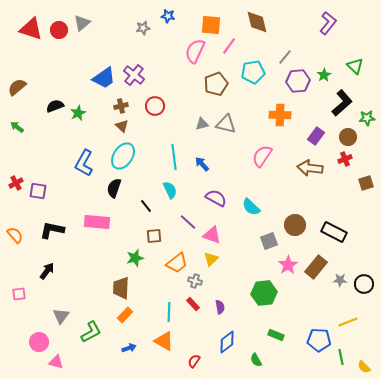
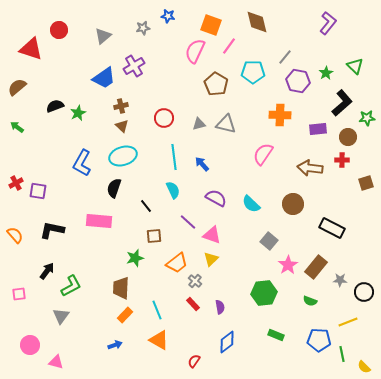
gray triangle at (82, 23): moved 21 px right, 13 px down
orange square at (211, 25): rotated 15 degrees clockwise
red triangle at (31, 29): moved 20 px down
cyan pentagon at (253, 72): rotated 10 degrees clockwise
purple cross at (134, 75): moved 9 px up; rotated 20 degrees clockwise
green star at (324, 75): moved 2 px right, 2 px up
purple hexagon at (298, 81): rotated 15 degrees clockwise
brown pentagon at (216, 84): rotated 20 degrees counterclockwise
red circle at (155, 106): moved 9 px right, 12 px down
gray triangle at (202, 124): moved 3 px left
purple rectangle at (316, 136): moved 2 px right, 7 px up; rotated 48 degrees clockwise
cyan ellipse at (123, 156): rotated 40 degrees clockwise
pink semicircle at (262, 156): moved 1 px right, 2 px up
red cross at (345, 159): moved 3 px left, 1 px down; rotated 24 degrees clockwise
blue L-shape at (84, 163): moved 2 px left
cyan semicircle at (170, 190): moved 3 px right
cyan semicircle at (251, 207): moved 3 px up
pink rectangle at (97, 222): moved 2 px right, 1 px up
brown circle at (295, 225): moved 2 px left, 21 px up
black rectangle at (334, 232): moved 2 px left, 4 px up
gray square at (269, 241): rotated 30 degrees counterclockwise
gray cross at (195, 281): rotated 24 degrees clockwise
black circle at (364, 284): moved 8 px down
cyan line at (169, 312): moved 12 px left, 2 px up; rotated 24 degrees counterclockwise
green L-shape at (91, 332): moved 20 px left, 46 px up
orange triangle at (164, 341): moved 5 px left, 1 px up
pink circle at (39, 342): moved 9 px left, 3 px down
blue arrow at (129, 348): moved 14 px left, 3 px up
green line at (341, 357): moved 1 px right, 3 px up
green semicircle at (256, 360): moved 54 px right, 59 px up; rotated 40 degrees counterclockwise
